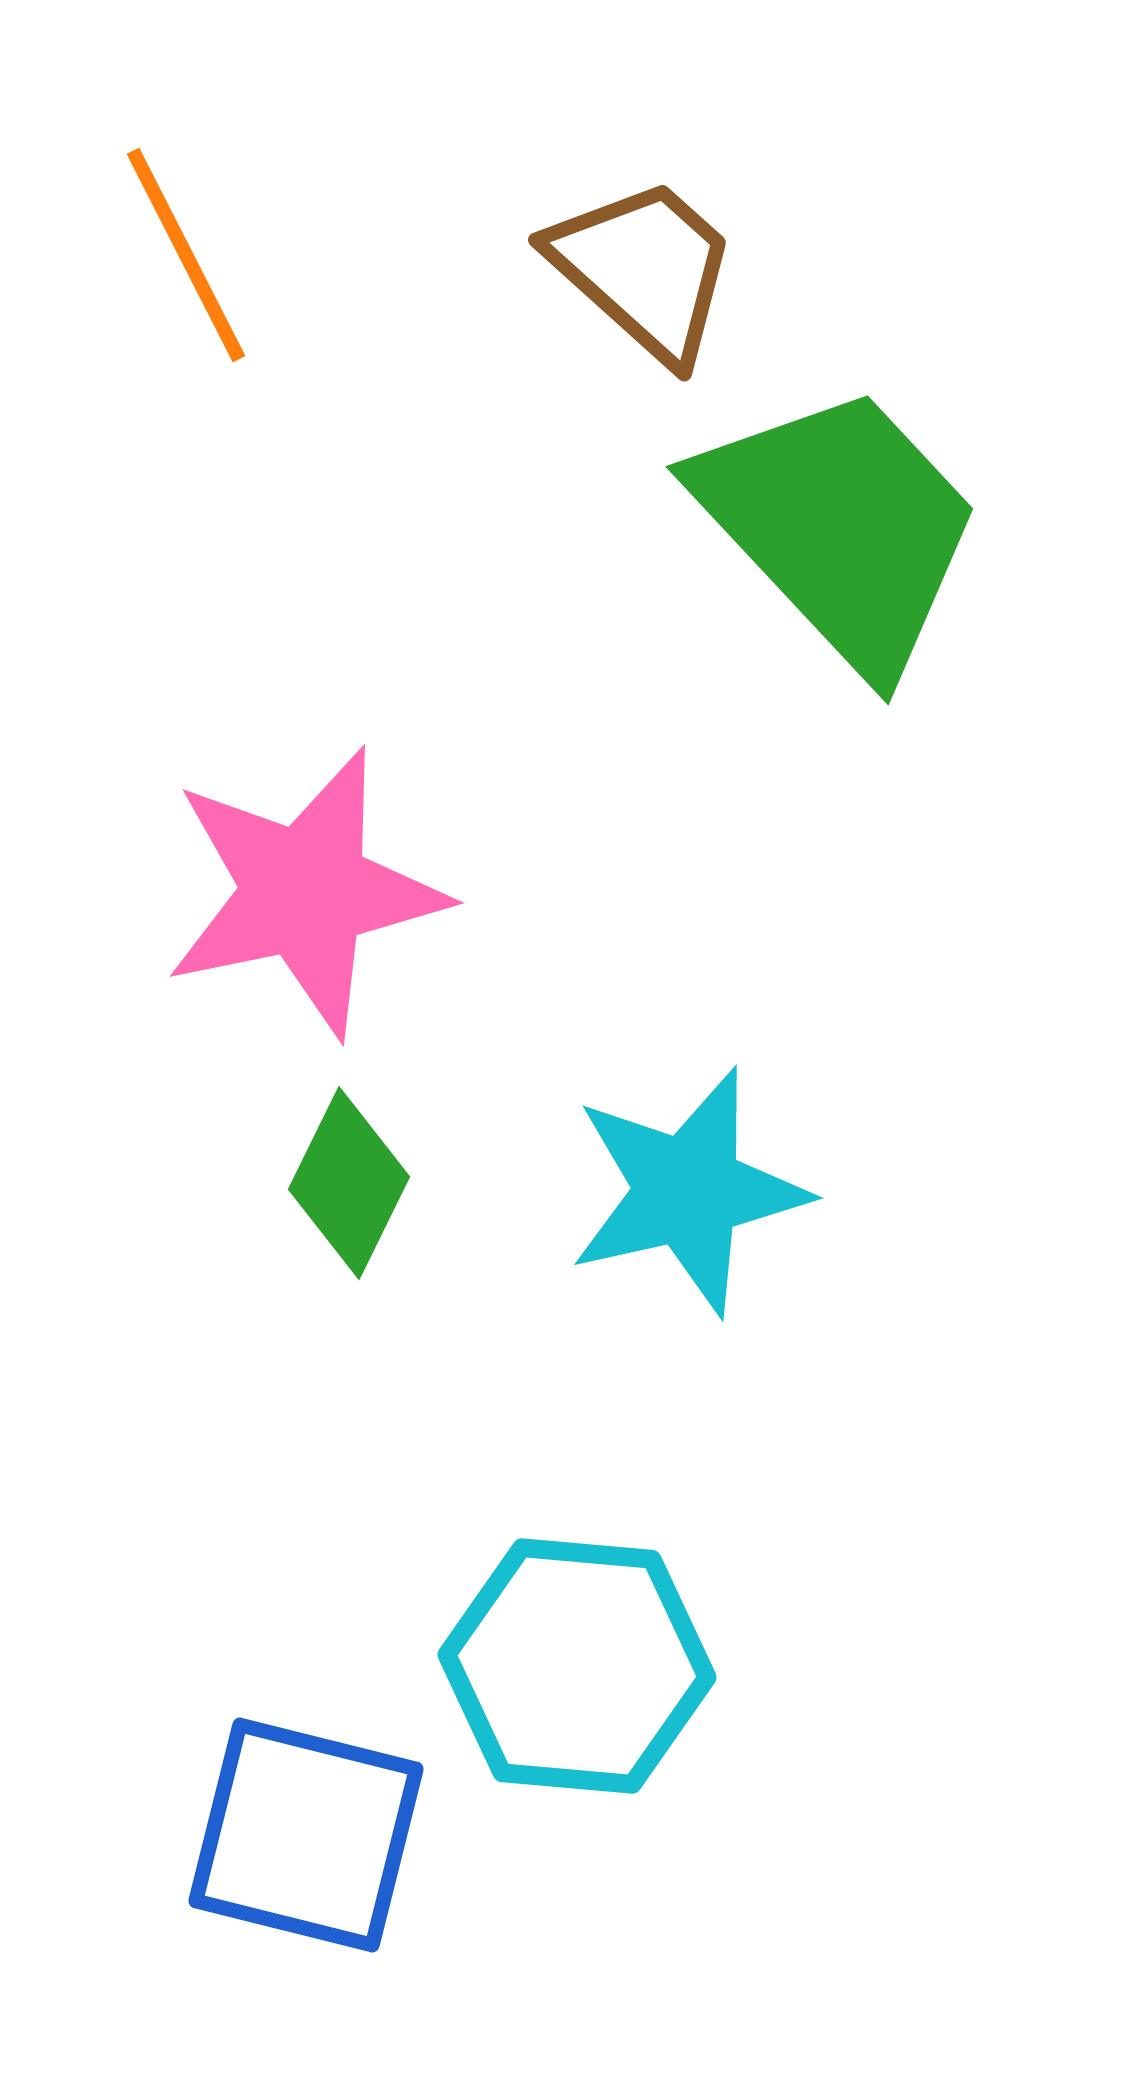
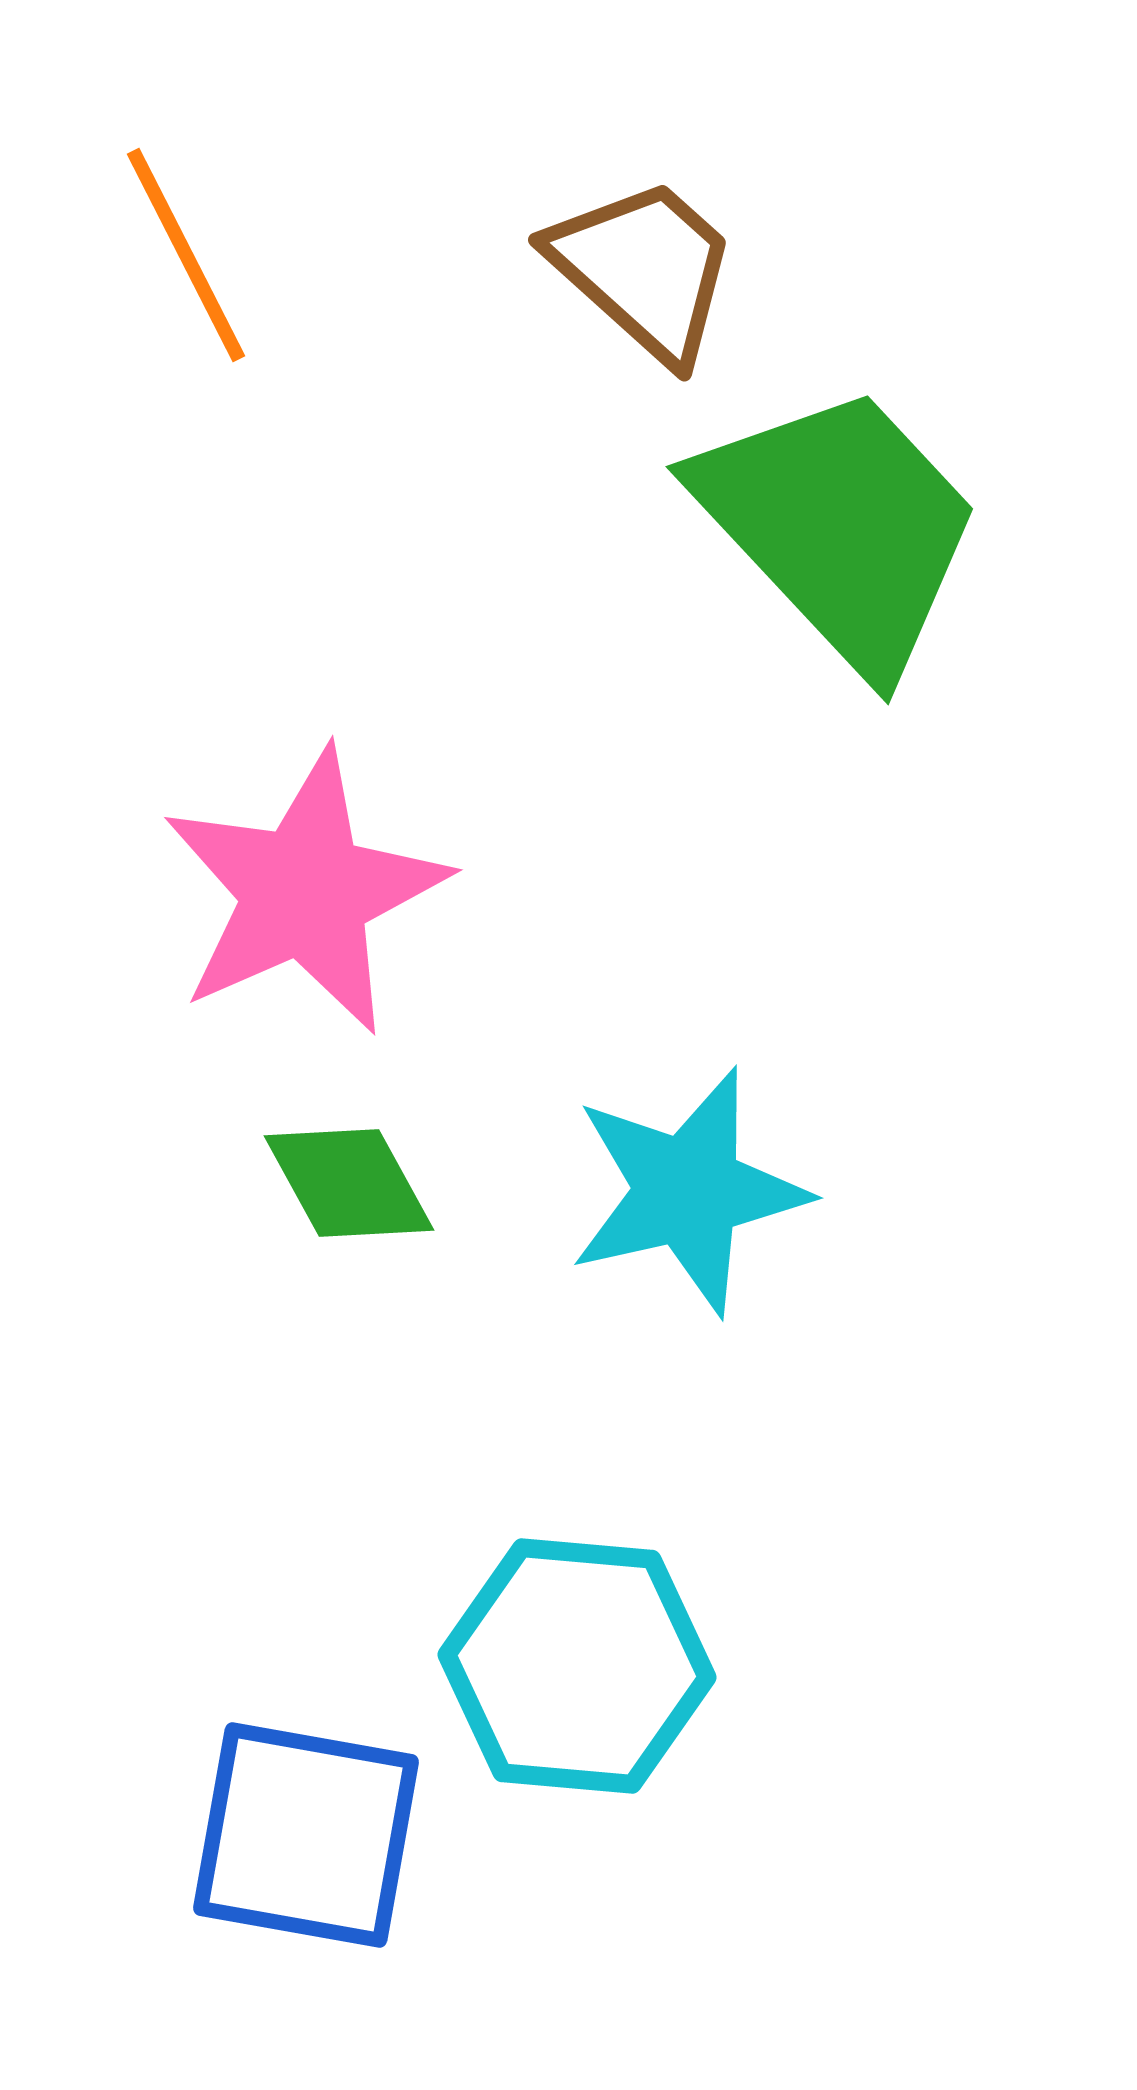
pink star: rotated 12 degrees counterclockwise
green diamond: rotated 55 degrees counterclockwise
blue square: rotated 4 degrees counterclockwise
